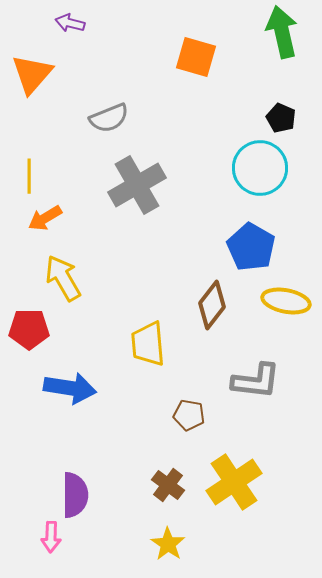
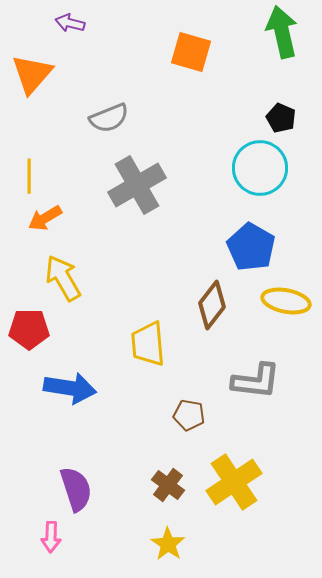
orange square: moved 5 px left, 5 px up
purple semicircle: moved 1 px right, 6 px up; rotated 18 degrees counterclockwise
